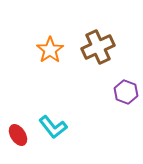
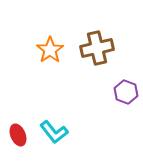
brown cross: moved 1 px left, 1 px down; rotated 12 degrees clockwise
cyan L-shape: moved 1 px right, 5 px down
red ellipse: rotated 10 degrees clockwise
